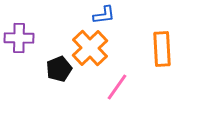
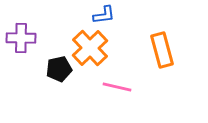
purple cross: moved 2 px right
orange rectangle: moved 1 px down; rotated 12 degrees counterclockwise
black pentagon: rotated 10 degrees clockwise
pink line: rotated 68 degrees clockwise
